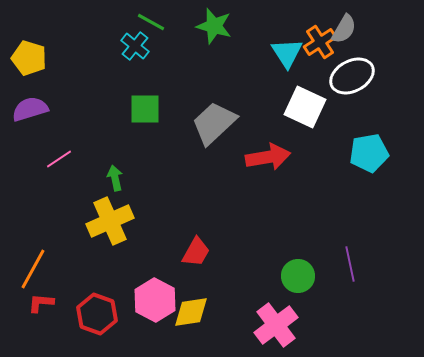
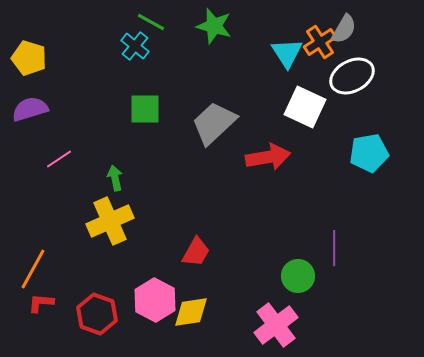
purple line: moved 16 px left, 16 px up; rotated 12 degrees clockwise
